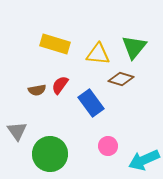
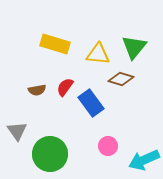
red semicircle: moved 5 px right, 2 px down
